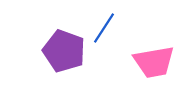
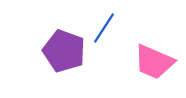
pink trapezoid: rotated 33 degrees clockwise
